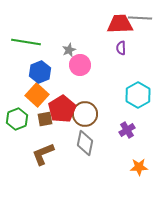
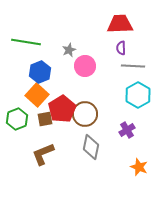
gray line: moved 7 px left, 48 px down
pink circle: moved 5 px right, 1 px down
gray diamond: moved 6 px right, 4 px down
orange star: rotated 24 degrees clockwise
